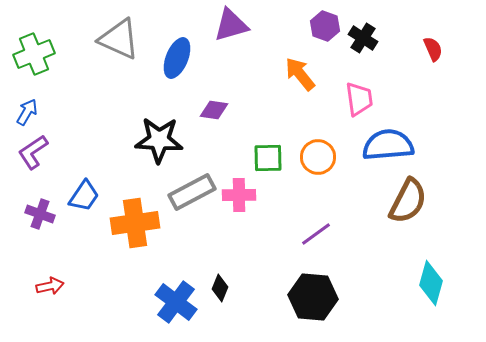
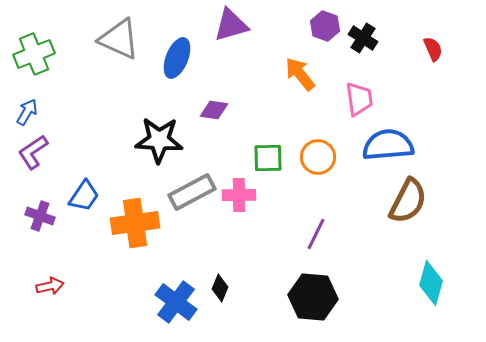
purple cross: moved 2 px down
purple line: rotated 28 degrees counterclockwise
